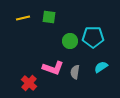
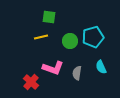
yellow line: moved 18 px right, 19 px down
cyan pentagon: rotated 15 degrees counterclockwise
cyan semicircle: rotated 80 degrees counterclockwise
gray semicircle: moved 2 px right, 1 px down
red cross: moved 2 px right, 1 px up
